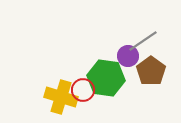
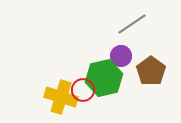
gray line: moved 11 px left, 17 px up
purple circle: moved 7 px left
green hexagon: moved 2 px left; rotated 21 degrees counterclockwise
